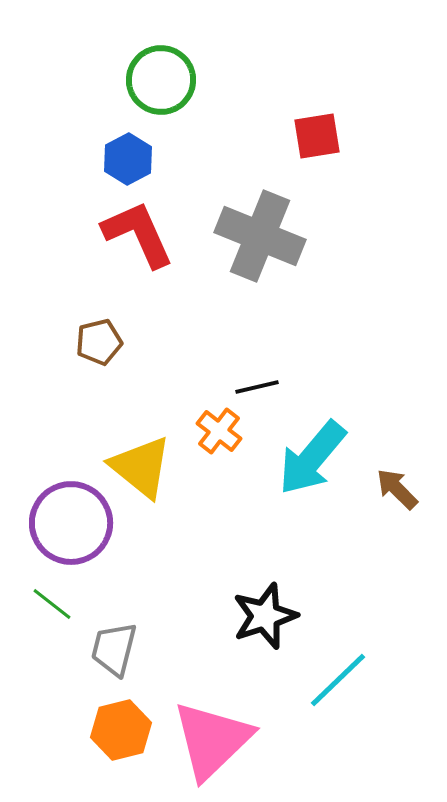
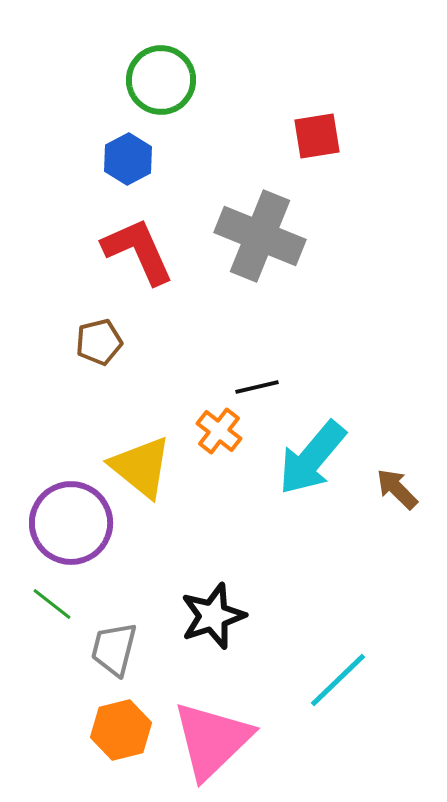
red L-shape: moved 17 px down
black star: moved 52 px left
